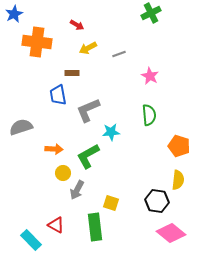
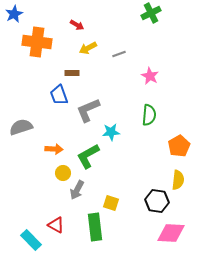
blue trapezoid: moved 1 px right; rotated 10 degrees counterclockwise
green semicircle: rotated 10 degrees clockwise
orange pentagon: rotated 25 degrees clockwise
pink diamond: rotated 36 degrees counterclockwise
